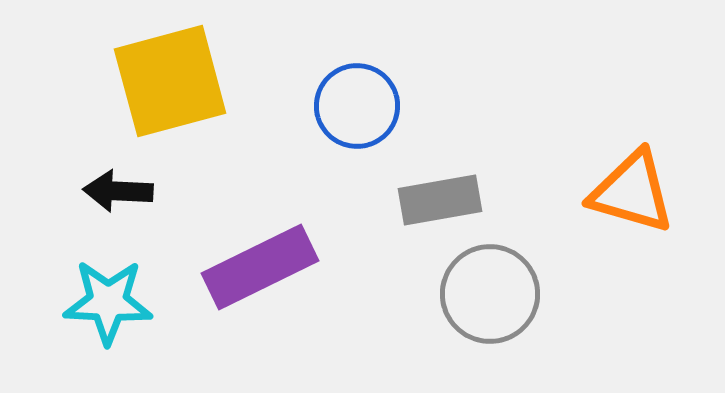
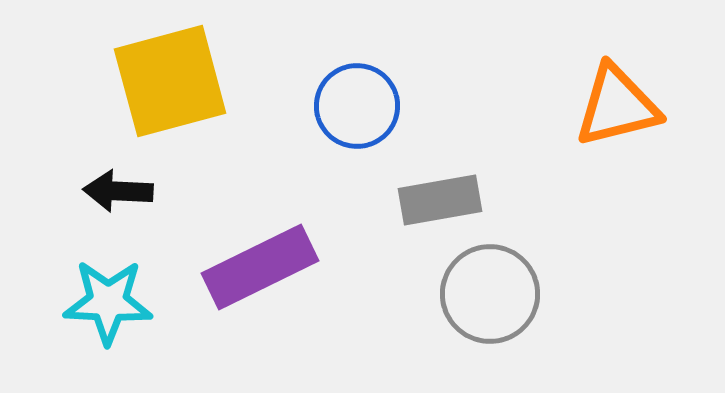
orange triangle: moved 15 px left, 86 px up; rotated 30 degrees counterclockwise
